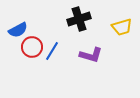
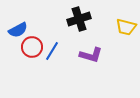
yellow trapezoid: moved 4 px right; rotated 30 degrees clockwise
